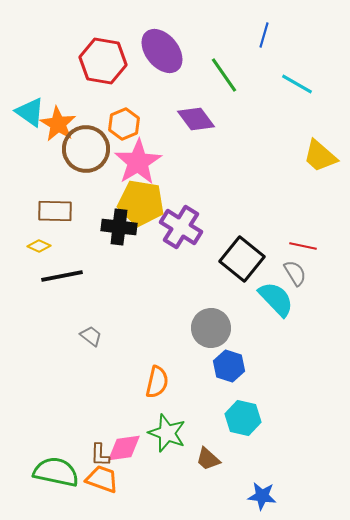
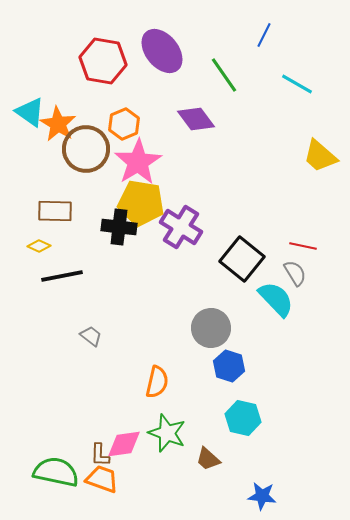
blue line: rotated 10 degrees clockwise
pink diamond: moved 4 px up
